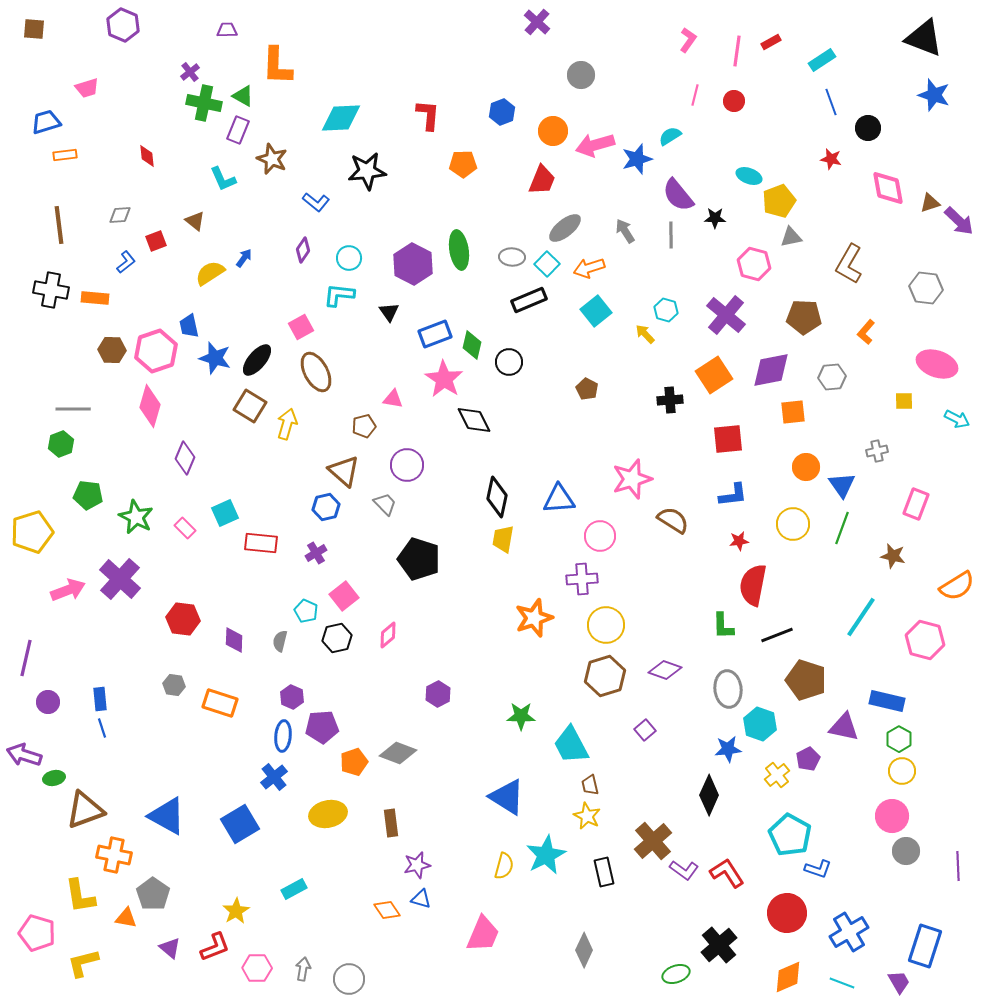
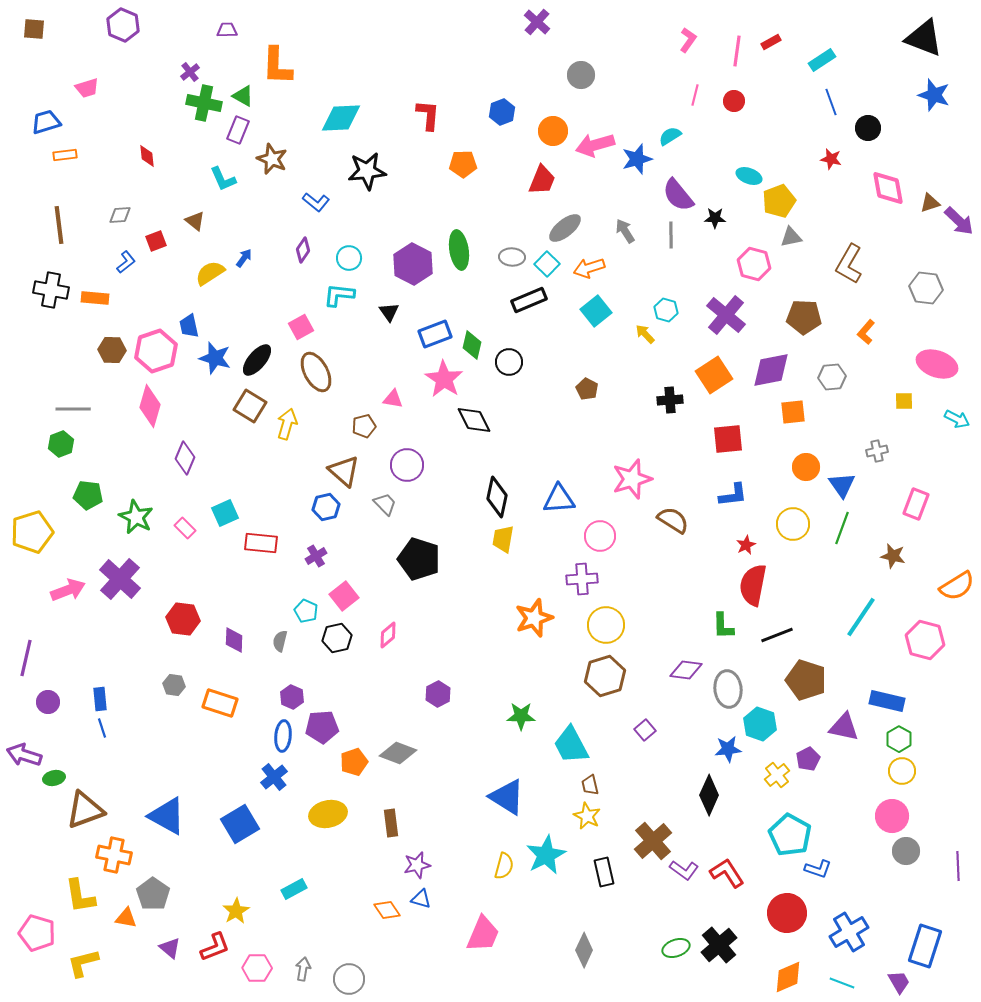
red star at (739, 541): moved 7 px right, 4 px down; rotated 18 degrees counterclockwise
purple cross at (316, 553): moved 3 px down
purple diamond at (665, 670): moved 21 px right; rotated 12 degrees counterclockwise
green ellipse at (676, 974): moved 26 px up
